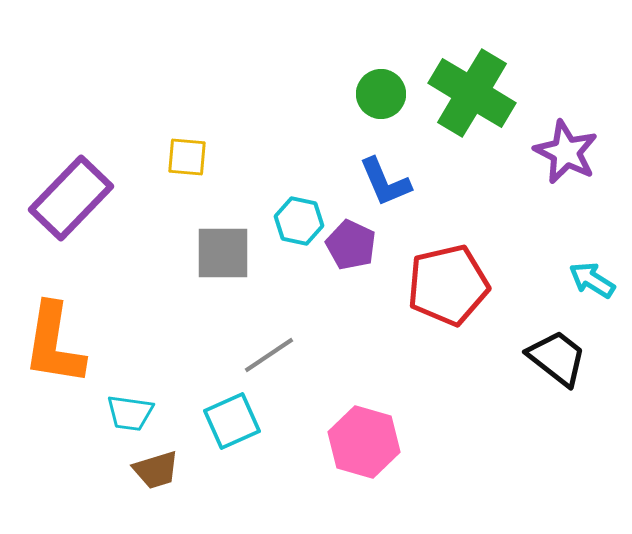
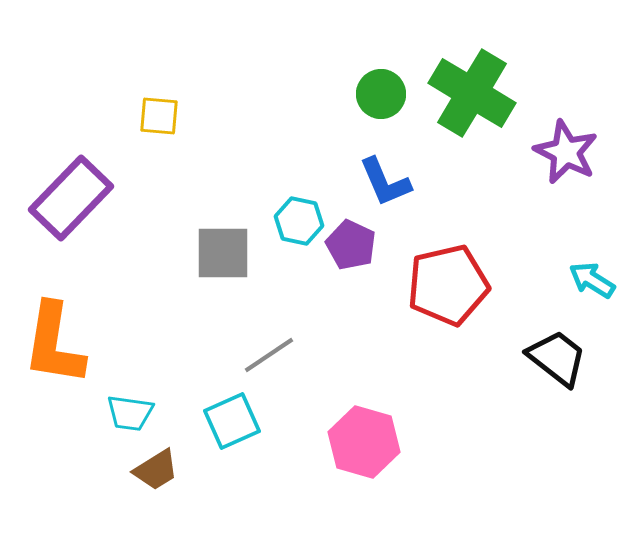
yellow square: moved 28 px left, 41 px up
brown trapezoid: rotated 15 degrees counterclockwise
